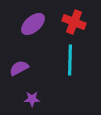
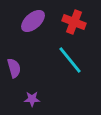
purple ellipse: moved 3 px up
cyan line: rotated 40 degrees counterclockwise
purple semicircle: moved 5 px left; rotated 102 degrees clockwise
